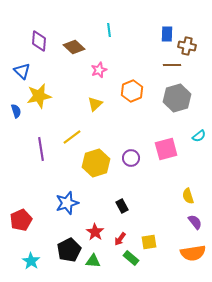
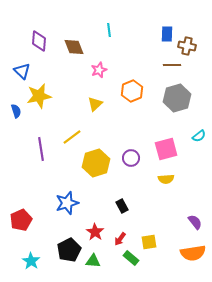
brown diamond: rotated 25 degrees clockwise
yellow semicircle: moved 22 px left, 17 px up; rotated 77 degrees counterclockwise
